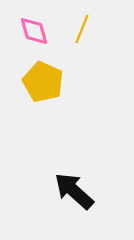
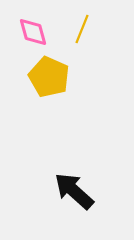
pink diamond: moved 1 px left, 1 px down
yellow pentagon: moved 6 px right, 5 px up
